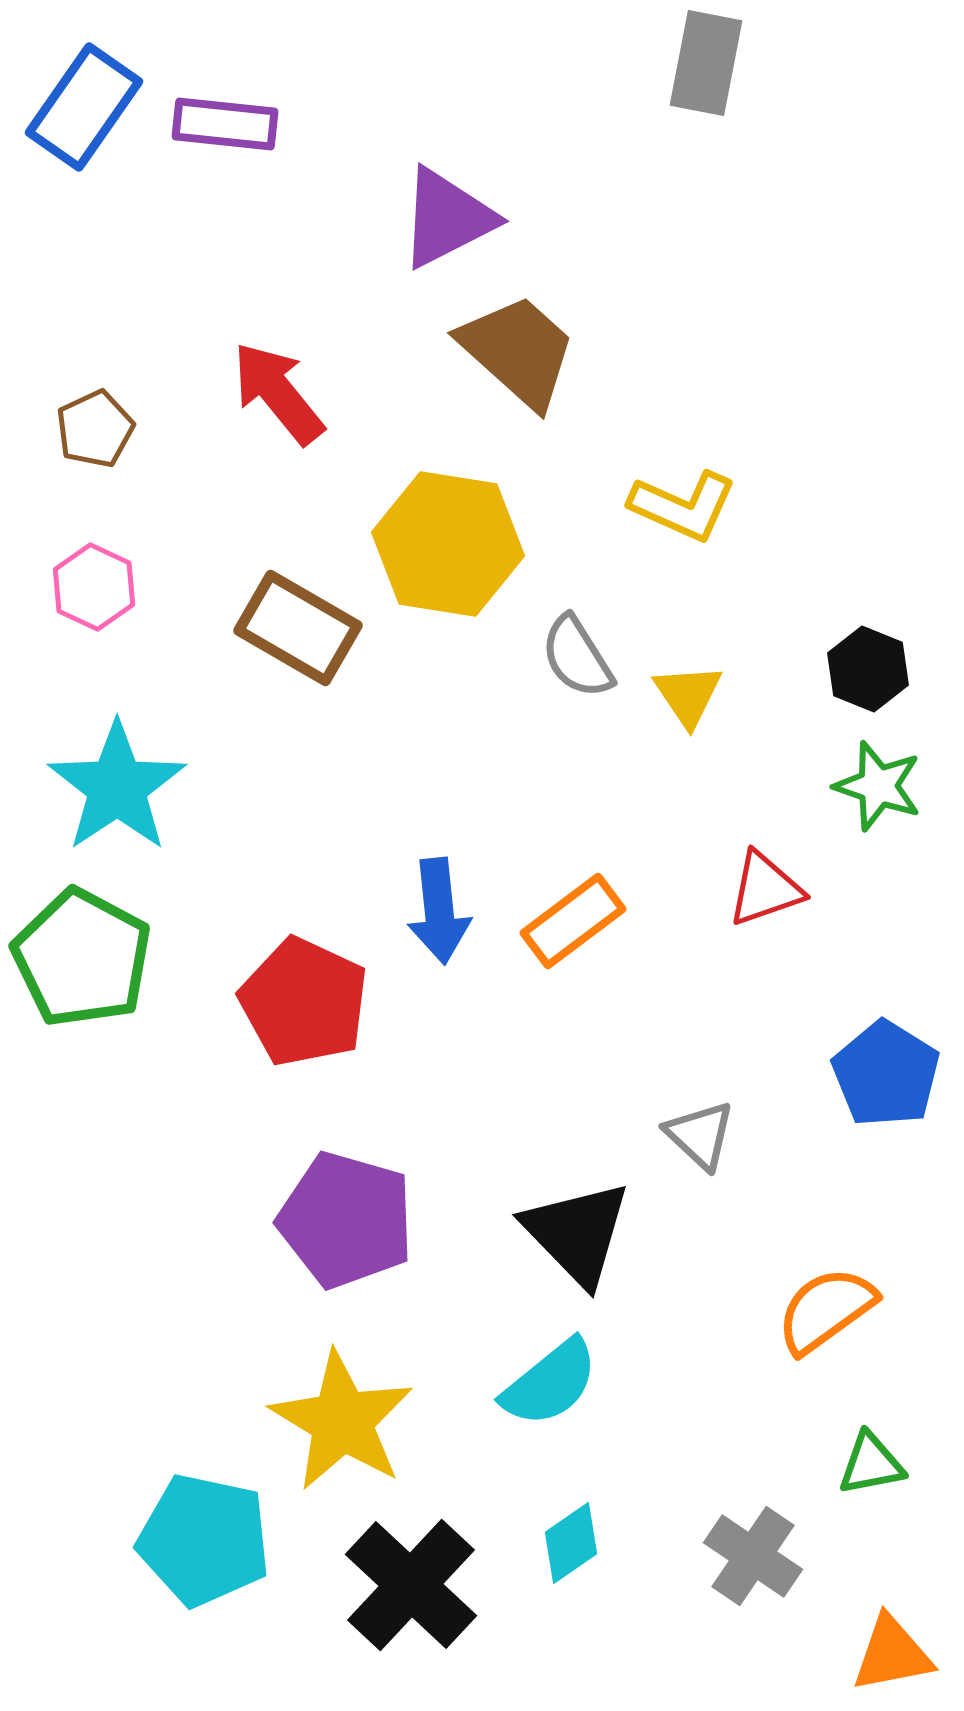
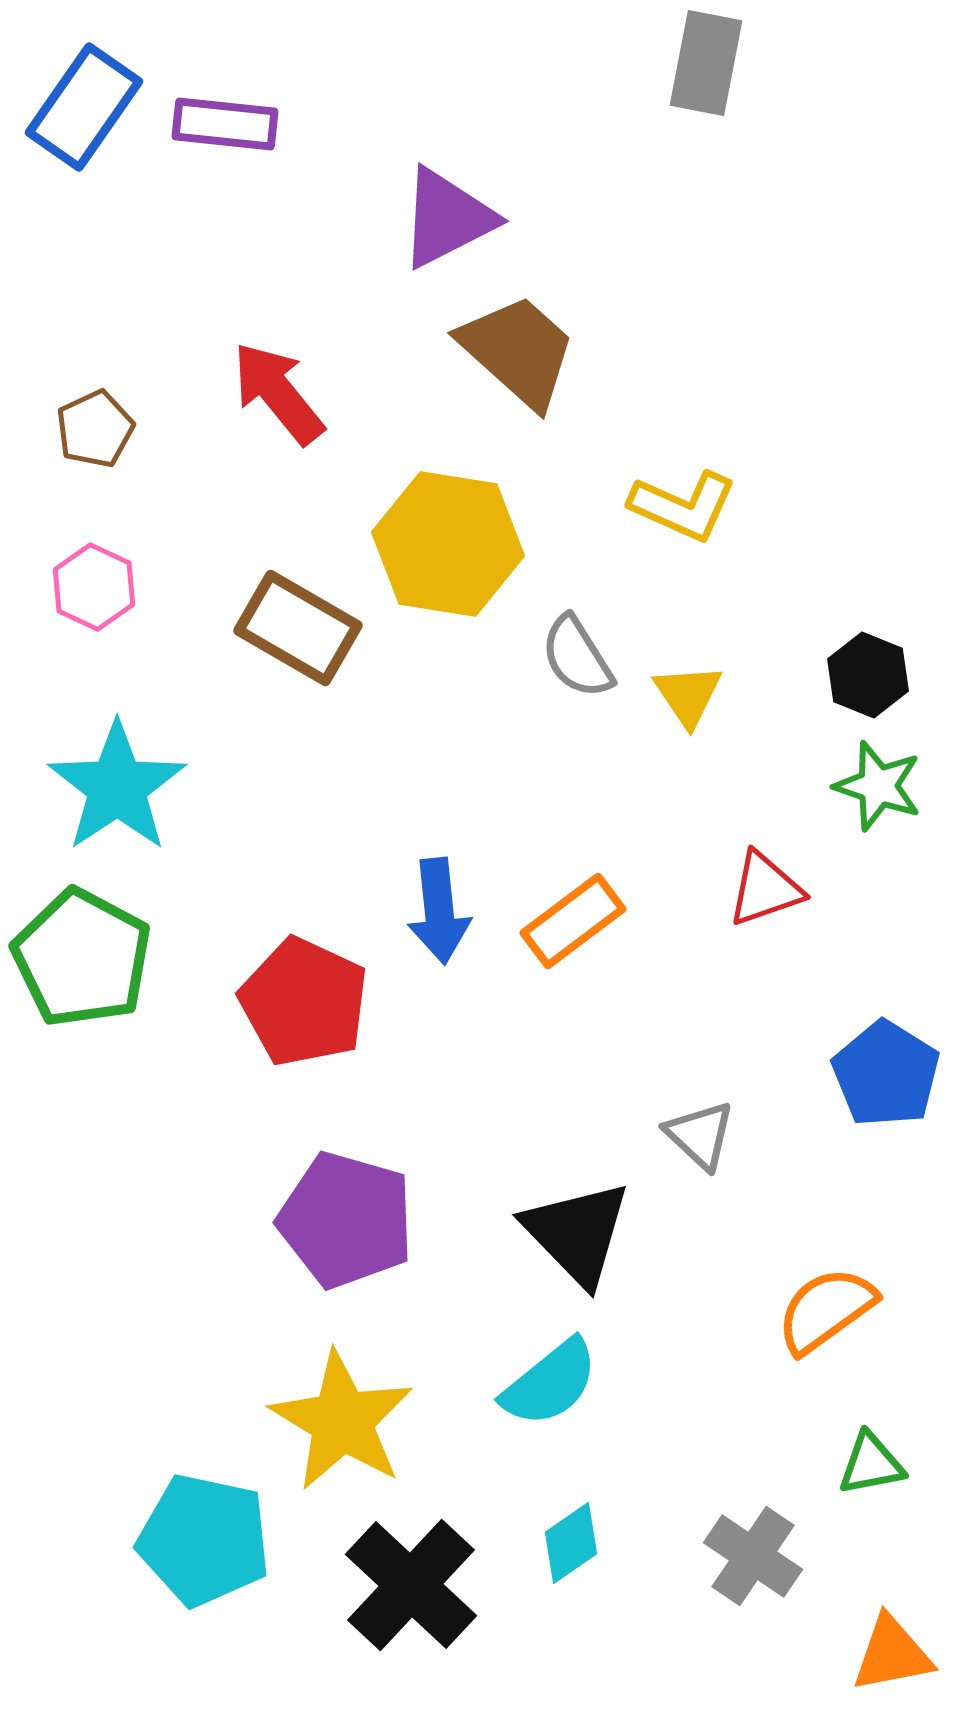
black hexagon: moved 6 px down
